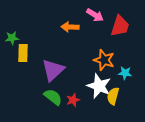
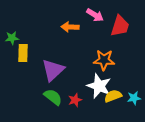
orange star: rotated 15 degrees counterclockwise
cyan star: moved 9 px right, 25 px down; rotated 16 degrees counterclockwise
yellow semicircle: rotated 54 degrees clockwise
red star: moved 2 px right
